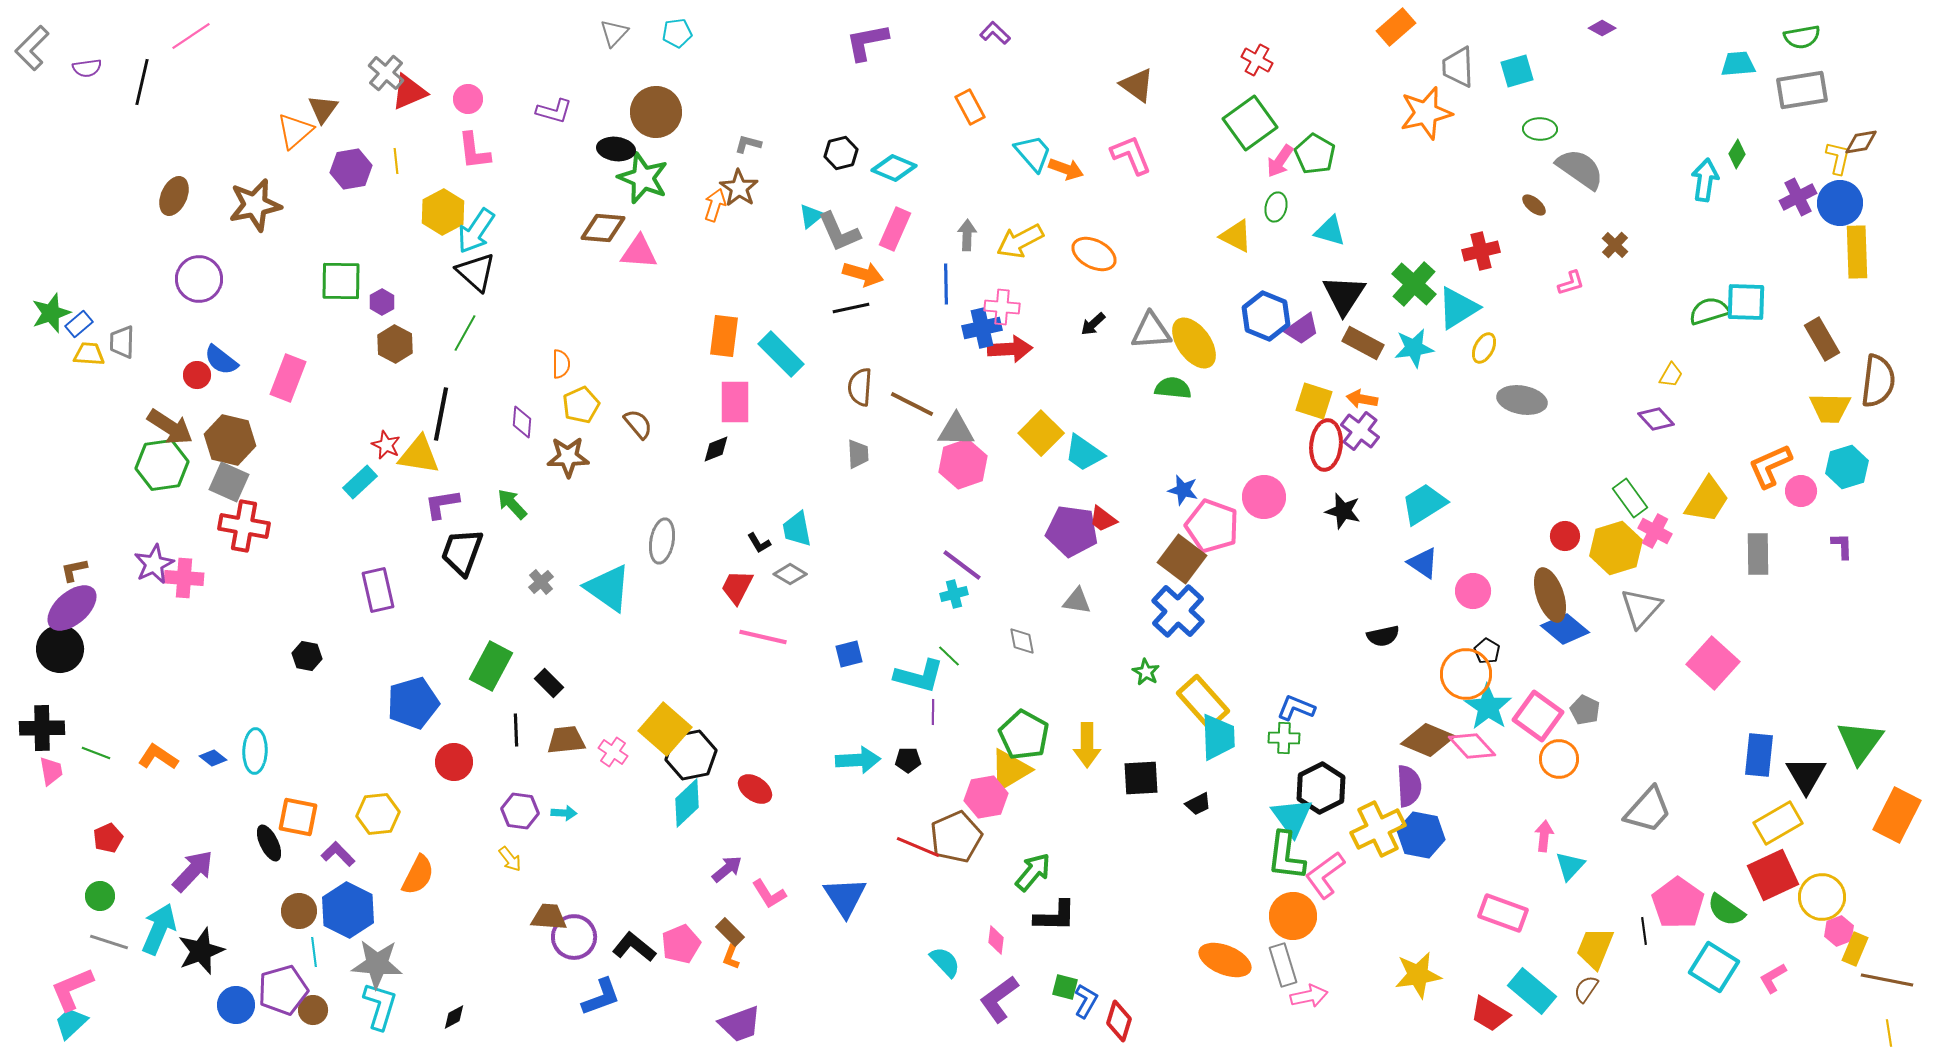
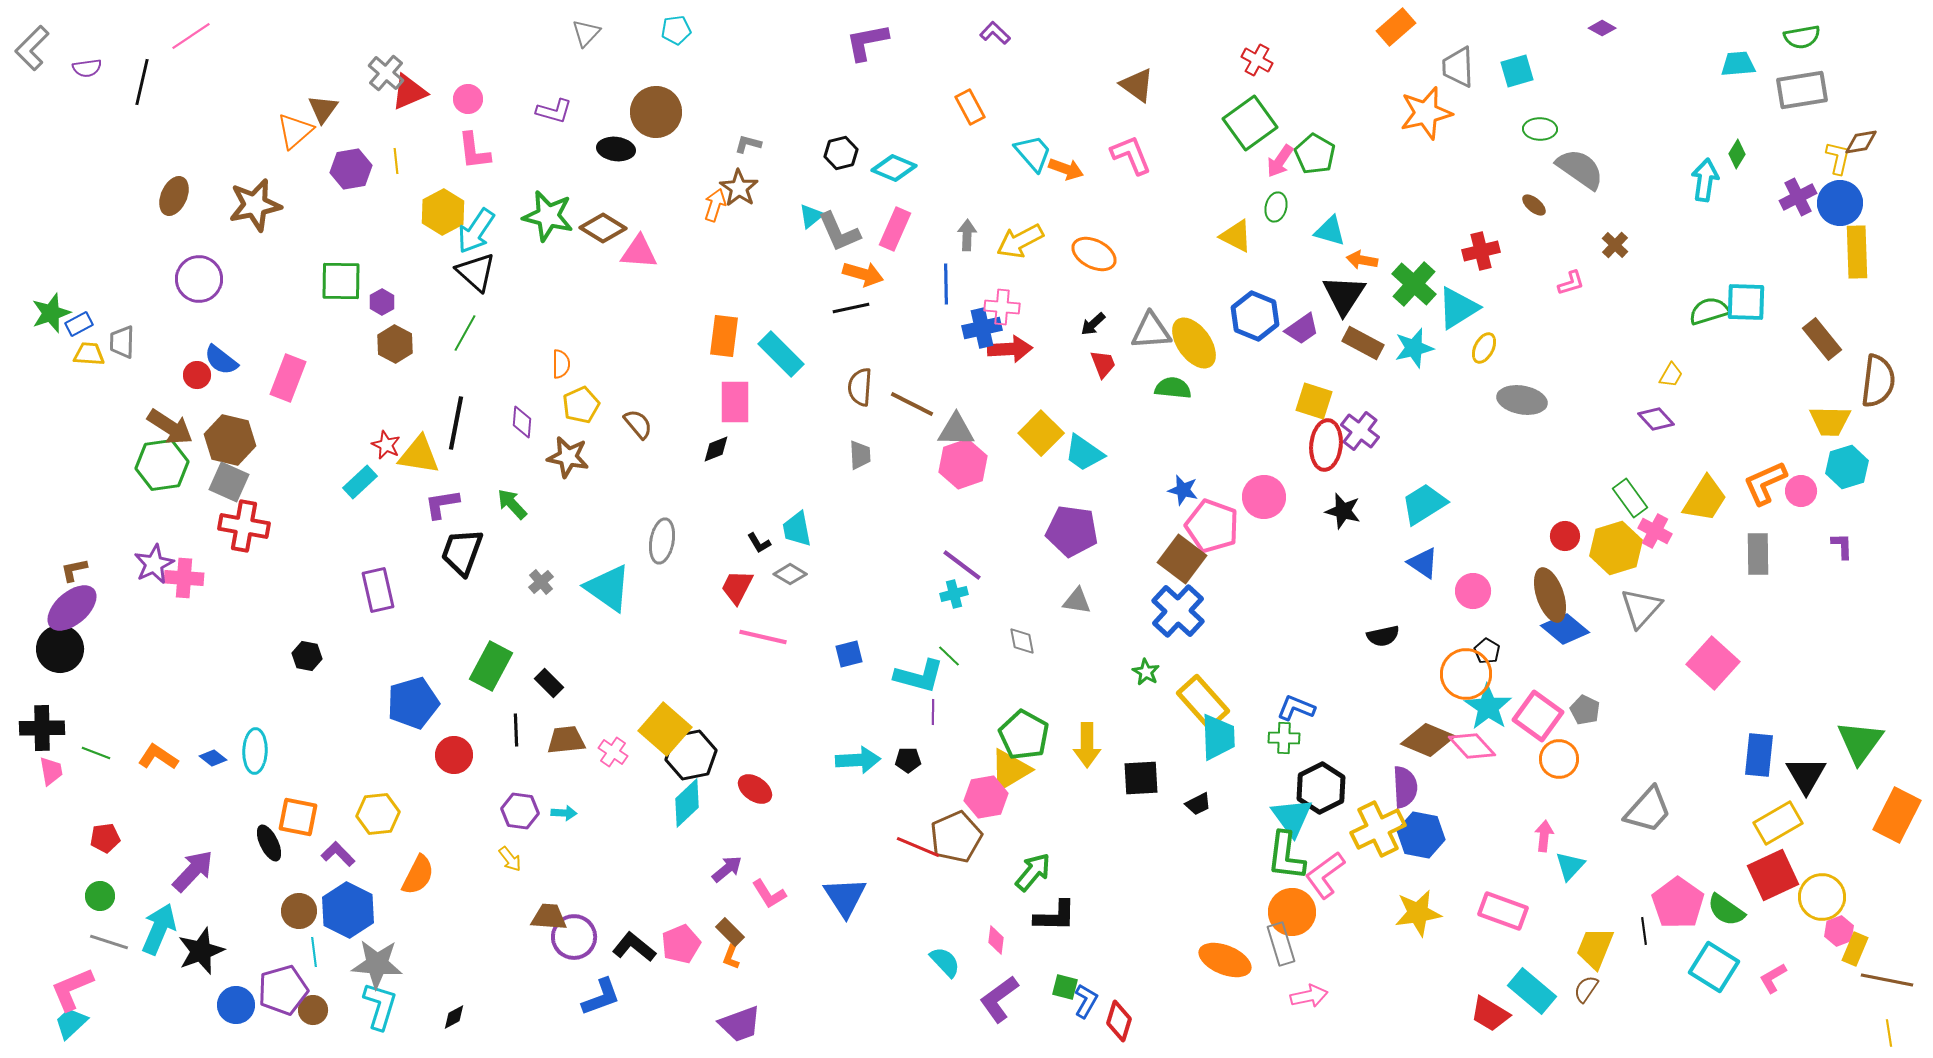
gray triangle at (614, 33): moved 28 px left
cyan pentagon at (677, 33): moved 1 px left, 3 px up
green star at (643, 178): moved 95 px left, 38 px down; rotated 9 degrees counterclockwise
brown diamond at (603, 228): rotated 27 degrees clockwise
blue hexagon at (1266, 316): moved 11 px left
blue rectangle at (79, 324): rotated 12 degrees clockwise
brown rectangle at (1822, 339): rotated 9 degrees counterclockwise
cyan star at (1414, 348): rotated 6 degrees counterclockwise
orange arrow at (1362, 399): moved 139 px up
yellow trapezoid at (1830, 408): moved 13 px down
black line at (441, 414): moved 15 px right, 9 px down
gray trapezoid at (858, 454): moved 2 px right, 1 px down
brown star at (568, 457): rotated 12 degrees clockwise
orange L-shape at (1770, 466): moved 5 px left, 17 px down
yellow trapezoid at (1707, 500): moved 2 px left, 1 px up
red trapezoid at (1103, 519): moved 155 px up; rotated 148 degrees counterclockwise
red circle at (454, 762): moved 7 px up
purple semicircle at (1409, 786): moved 4 px left, 1 px down
red pentagon at (108, 838): moved 3 px left; rotated 16 degrees clockwise
pink rectangle at (1503, 913): moved 2 px up
orange circle at (1293, 916): moved 1 px left, 4 px up
gray rectangle at (1283, 965): moved 2 px left, 21 px up
yellow star at (1418, 975): moved 62 px up
